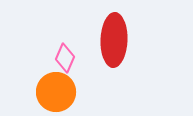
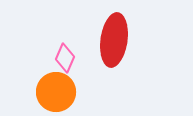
red ellipse: rotated 6 degrees clockwise
